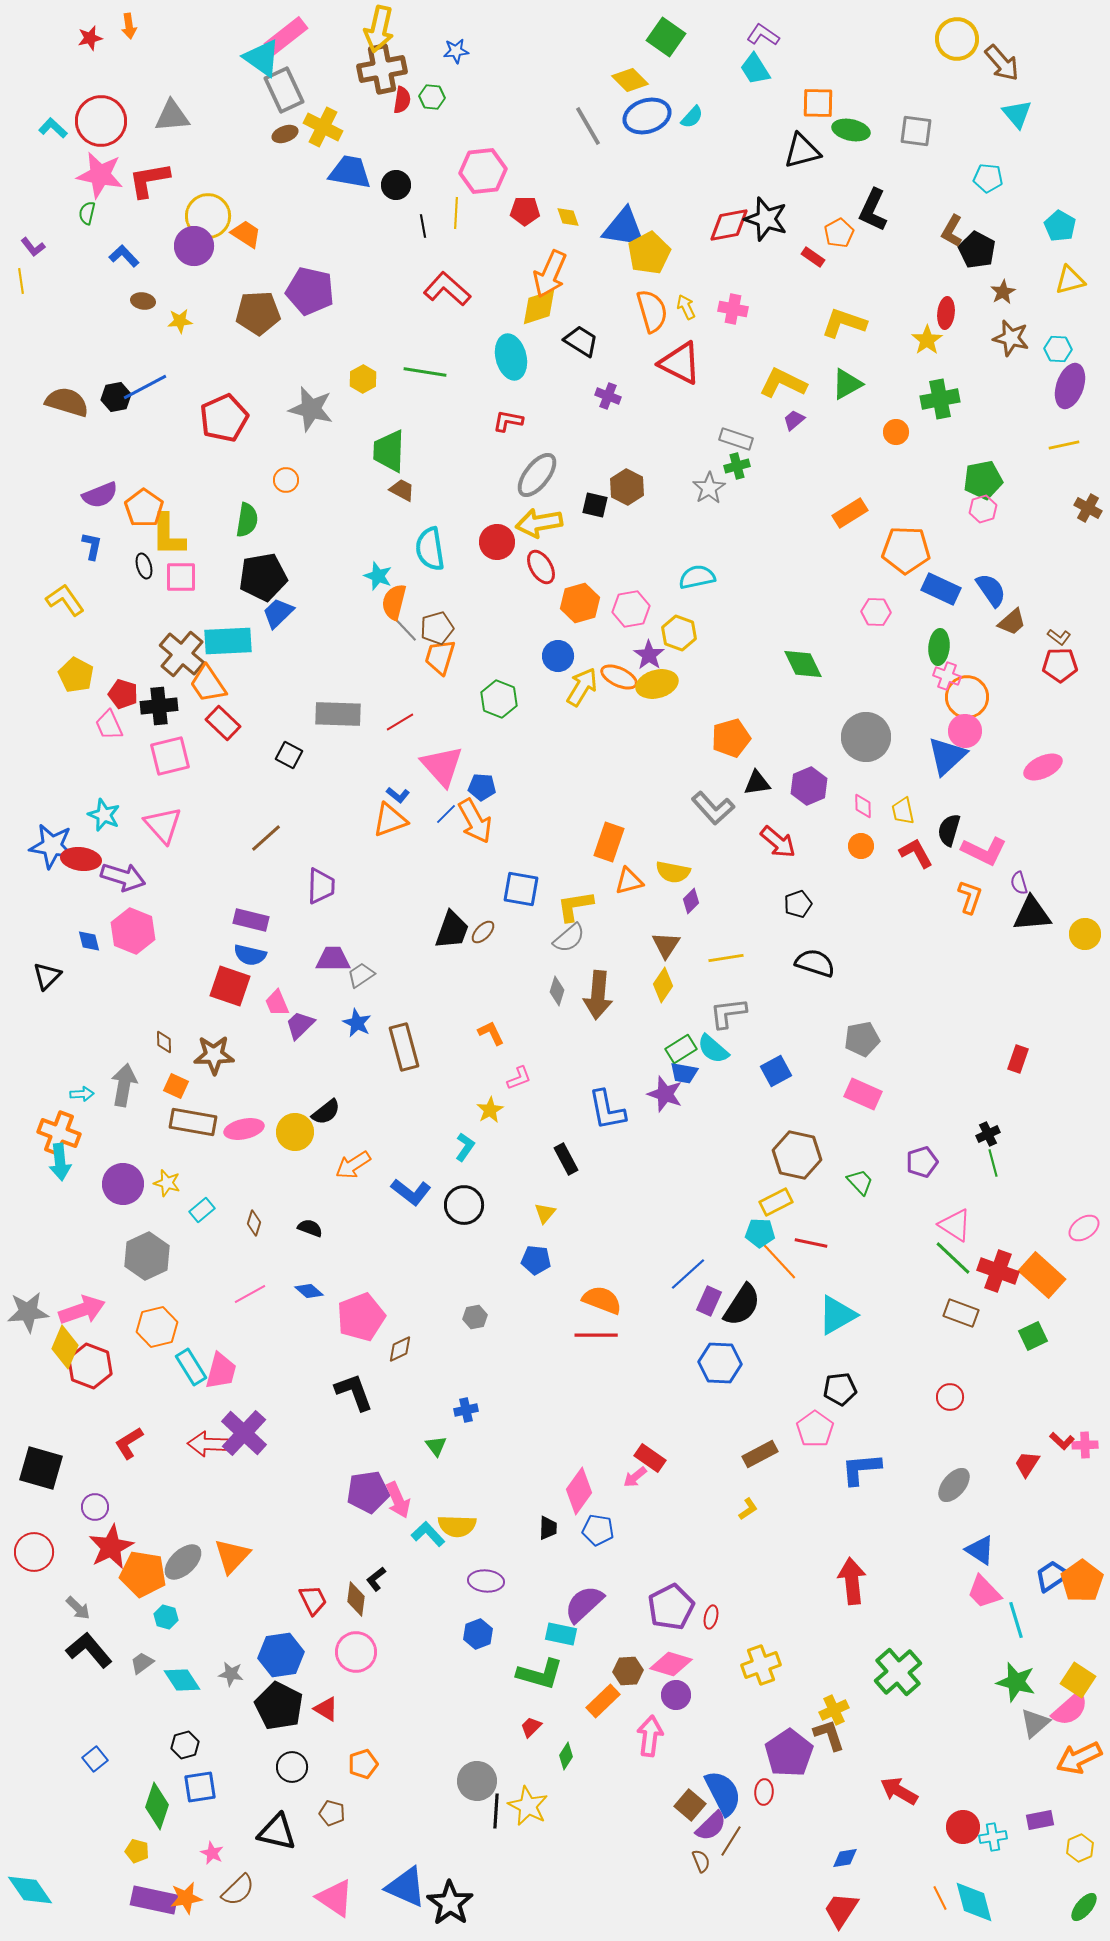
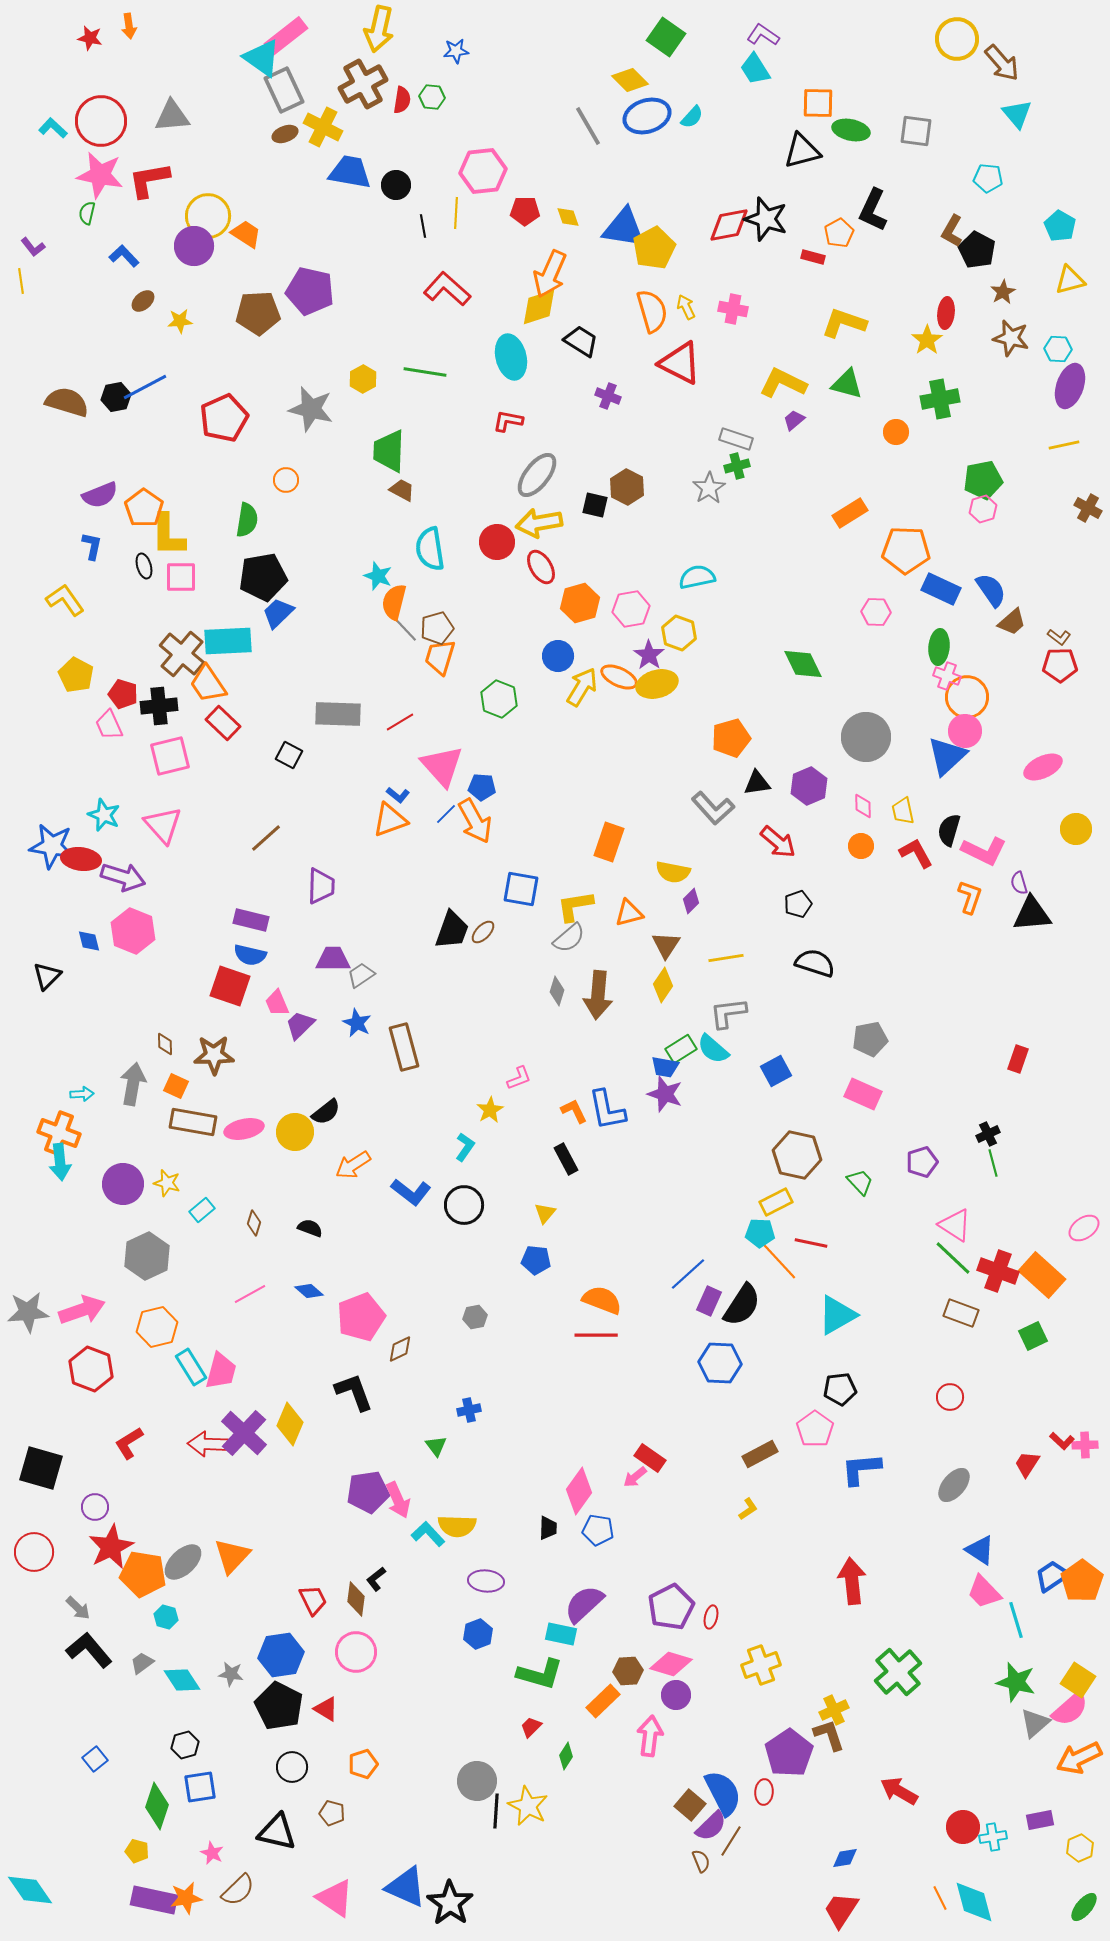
red star at (90, 38): rotated 25 degrees clockwise
brown cross at (382, 69): moved 19 px left, 15 px down; rotated 18 degrees counterclockwise
yellow pentagon at (649, 253): moved 5 px right, 5 px up
red rectangle at (813, 257): rotated 20 degrees counterclockwise
brown ellipse at (143, 301): rotated 50 degrees counterclockwise
green triangle at (847, 384): rotated 44 degrees clockwise
orange triangle at (629, 881): moved 32 px down
yellow circle at (1085, 934): moved 9 px left, 105 px up
orange L-shape at (491, 1033): moved 83 px right, 78 px down
gray pentagon at (862, 1039): moved 8 px right
brown diamond at (164, 1042): moved 1 px right, 2 px down
blue trapezoid at (684, 1073): moved 19 px left, 6 px up
gray arrow at (124, 1085): moved 9 px right, 1 px up
yellow diamond at (65, 1347): moved 225 px right, 77 px down
red hexagon at (90, 1366): moved 1 px right, 3 px down
blue cross at (466, 1410): moved 3 px right
